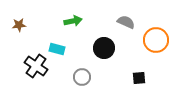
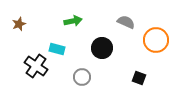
brown star: moved 1 px up; rotated 16 degrees counterclockwise
black circle: moved 2 px left
black square: rotated 24 degrees clockwise
